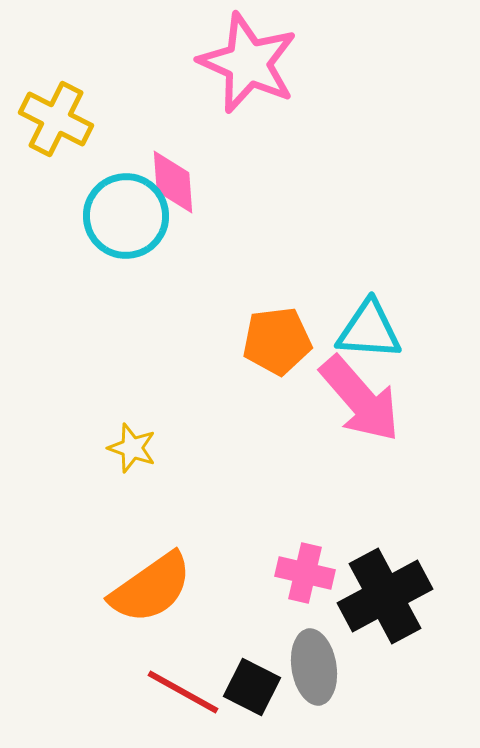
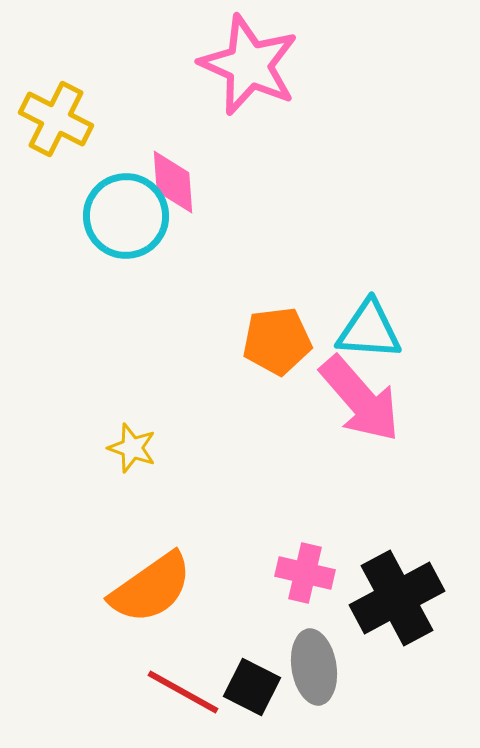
pink star: moved 1 px right, 2 px down
black cross: moved 12 px right, 2 px down
